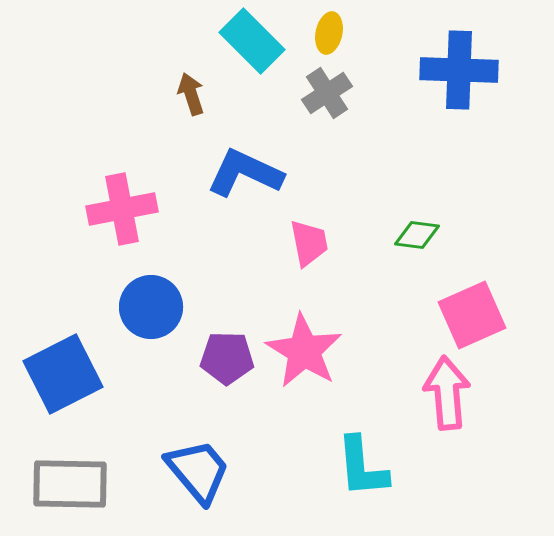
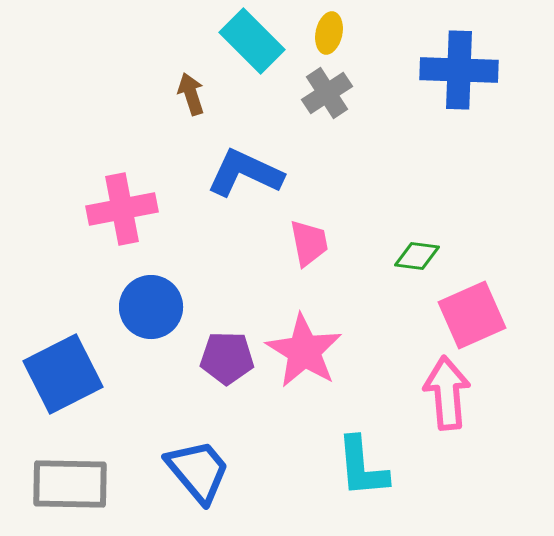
green diamond: moved 21 px down
